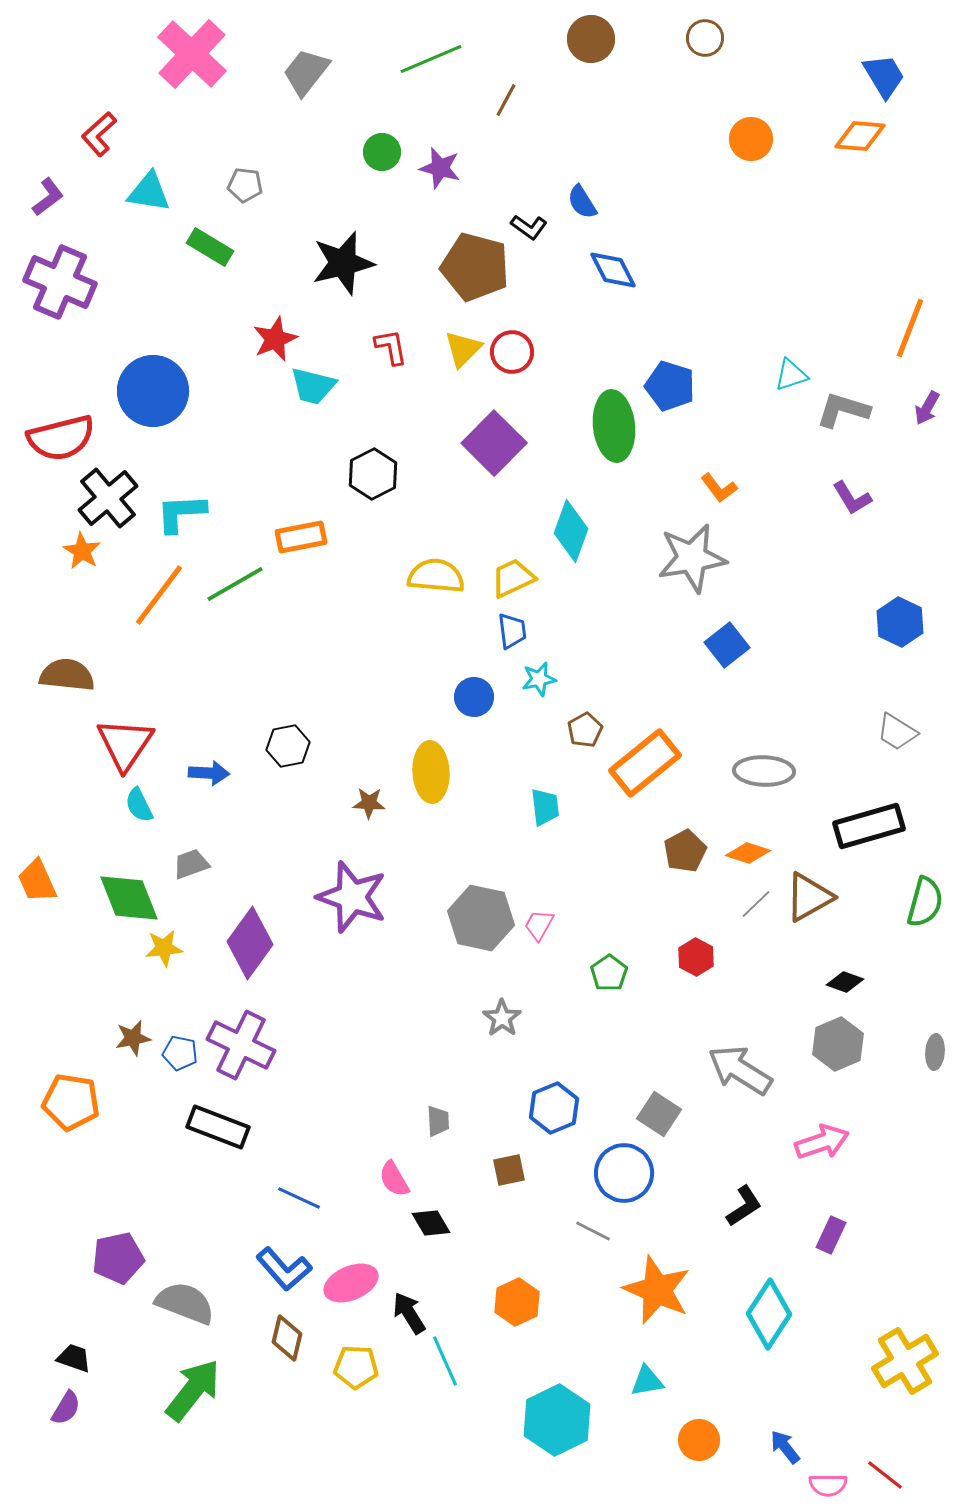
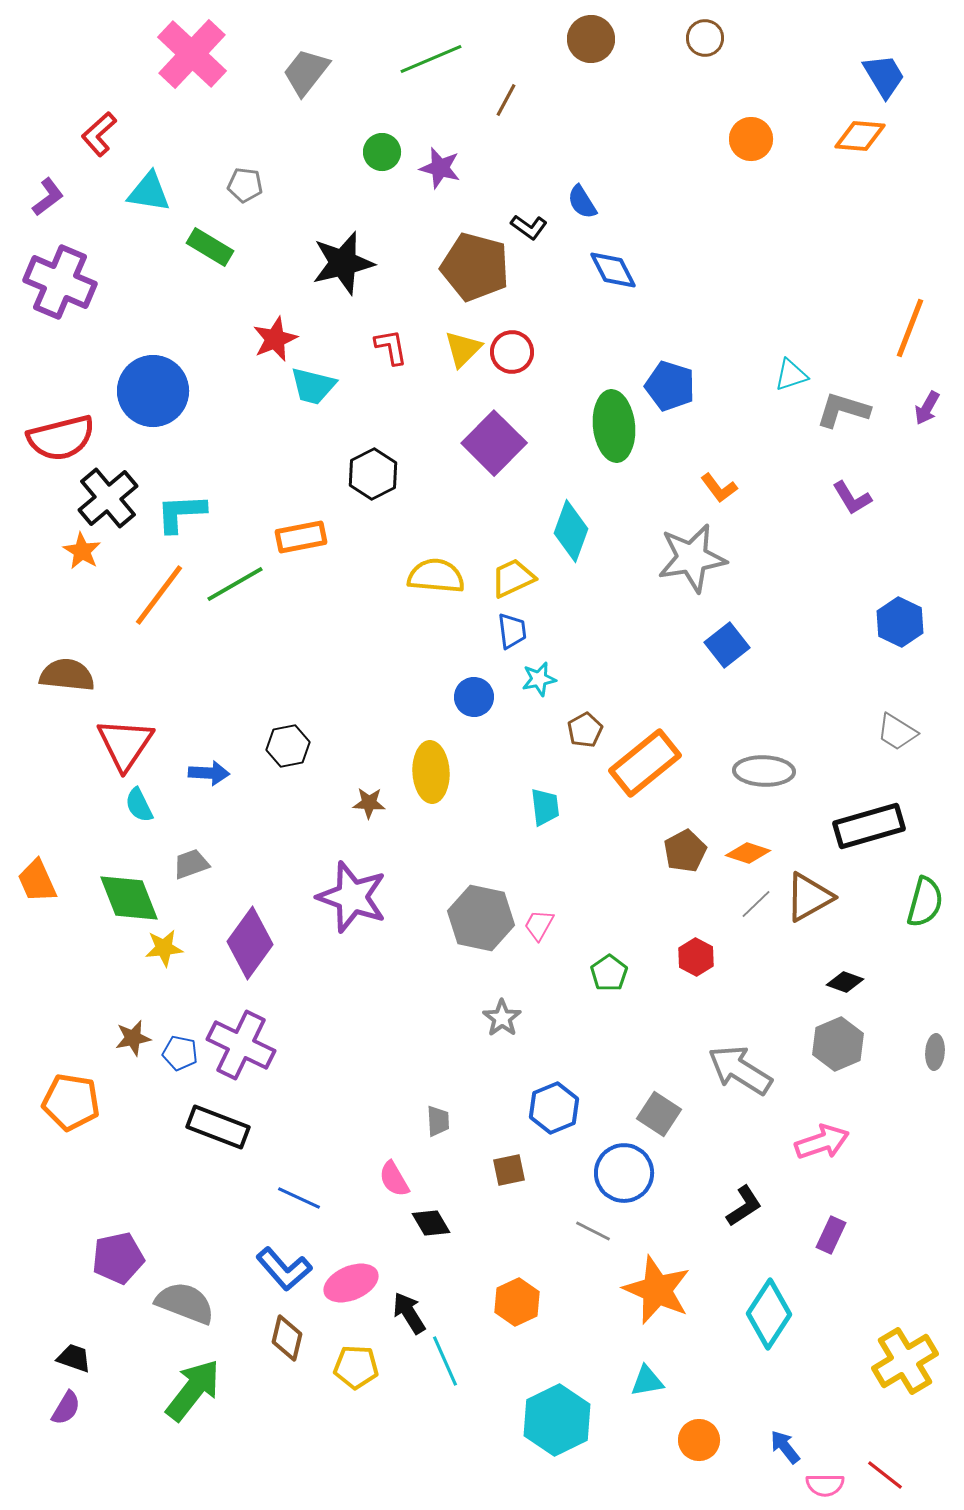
pink semicircle at (828, 1485): moved 3 px left
